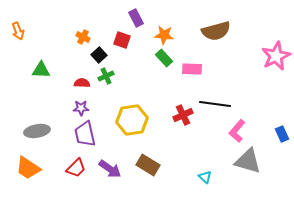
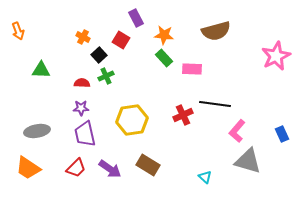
red square: moved 1 px left; rotated 12 degrees clockwise
